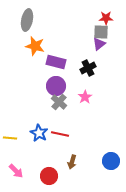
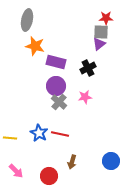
pink star: rotated 24 degrees clockwise
